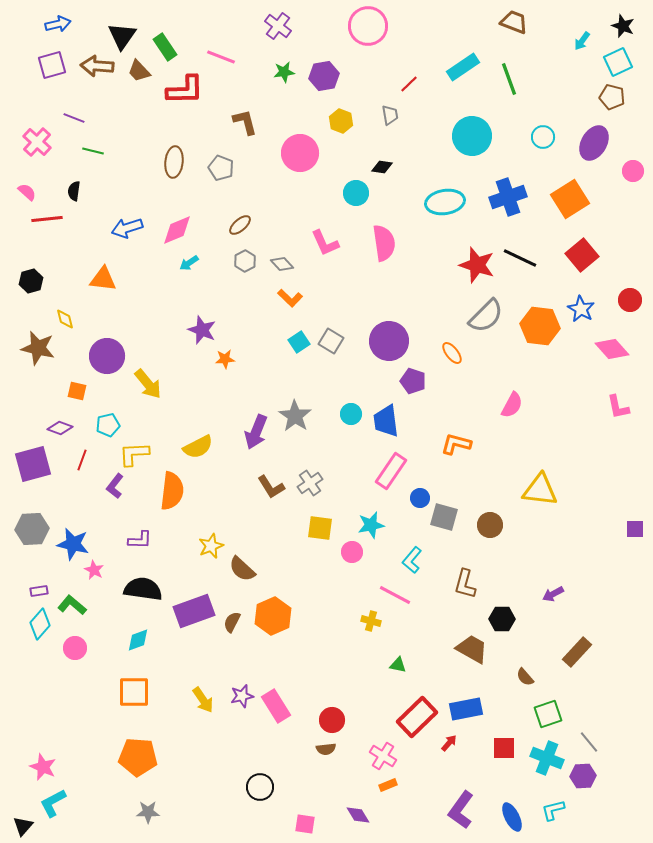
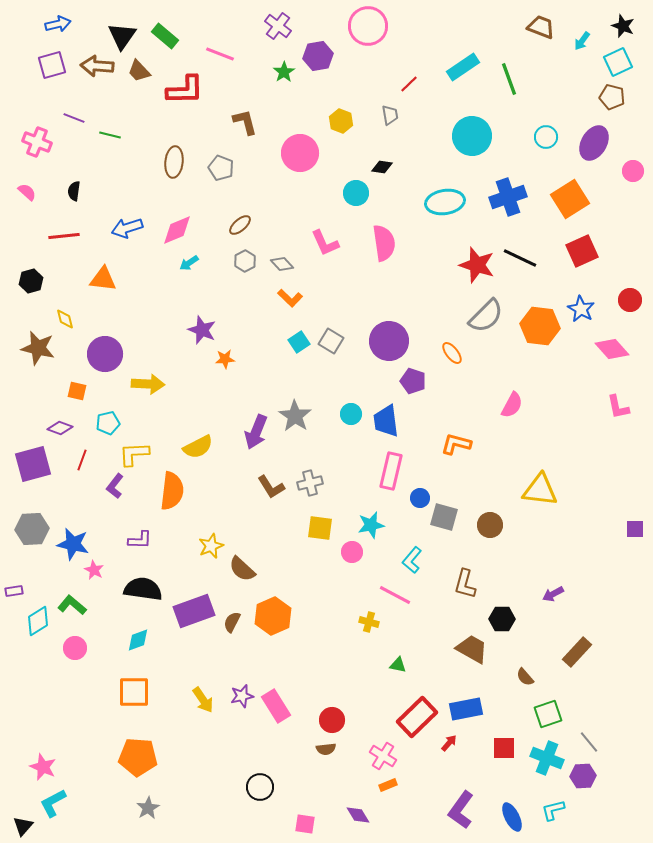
brown trapezoid at (514, 22): moved 27 px right, 5 px down
green rectangle at (165, 47): moved 11 px up; rotated 16 degrees counterclockwise
pink line at (221, 57): moved 1 px left, 3 px up
green star at (284, 72): rotated 25 degrees counterclockwise
purple hexagon at (324, 76): moved 6 px left, 20 px up
cyan circle at (543, 137): moved 3 px right
pink cross at (37, 142): rotated 20 degrees counterclockwise
green line at (93, 151): moved 17 px right, 16 px up
red line at (47, 219): moved 17 px right, 17 px down
red square at (582, 255): moved 4 px up; rotated 16 degrees clockwise
purple circle at (107, 356): moved 2 px left, 2 px up
yellow arrow at (148, 384): rotated 48 degrees counterclockwise
cyan pentagon at (108, 425): moved 2 px up
pink rectangle at (391, 471): rotated 21 degrees counterclockwise
gray cross at (310, 483): rotated 20 degrees clockwise
purple rectangle at (39, 591): moved 25 px left
yellow cross at (371, 621): moved 2 px left, 1 px down
cyan diamond at (40, 624): moved 2 px left, 3 px up; rotated 16 degrees clockwise
gray star at (148, 812): moved 4 px up; rotated 30 degrees counterclockwise
